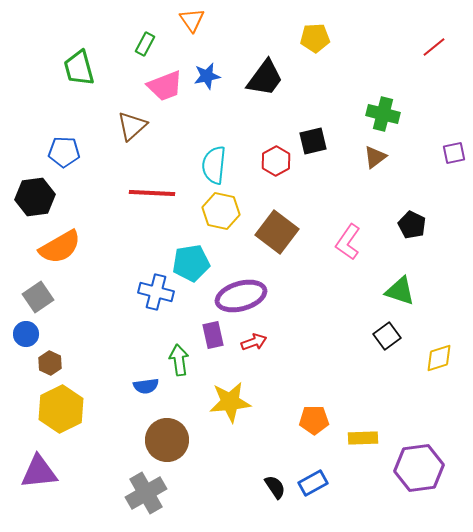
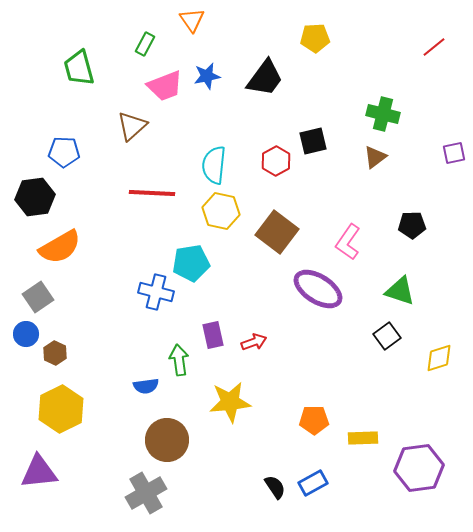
black pentagon at (412, 225): rotated 28 degrees counterclockwise
purple ellipse at (241, 296): moved 77 px right, 7 px up; rotated 48 degrees clockwise
brown hexagon at (50, 363): moved 5 px right, 10 px up
